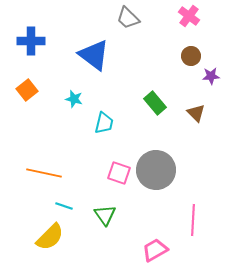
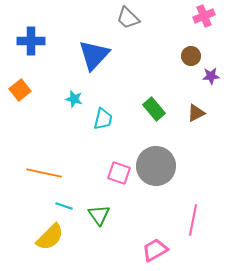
pink cross: moved 15 px right; rotated 30 degrees clockwise
blue triangle: rotated 36 degrees clockwise
orange square: moved 7 px left
green rectangle: moved 1 px left, 6 px down
brown triangle: rotated 48 degrees clockwise
cyan trapezoid: moved 1 px left, 4 px up
gray circle: moved 4 px up
green triangle: moved 6 px left
pink line: rotated 8 degrees clockwise
